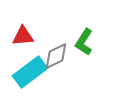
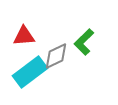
red triangle: moved 1 px right
green L-shape: rotated 12 degrees clockwise
